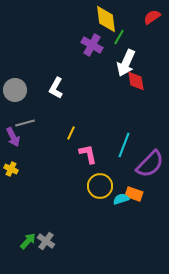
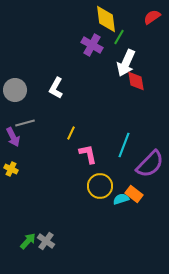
orange rectangle: rotated 18 degrees clockwise
